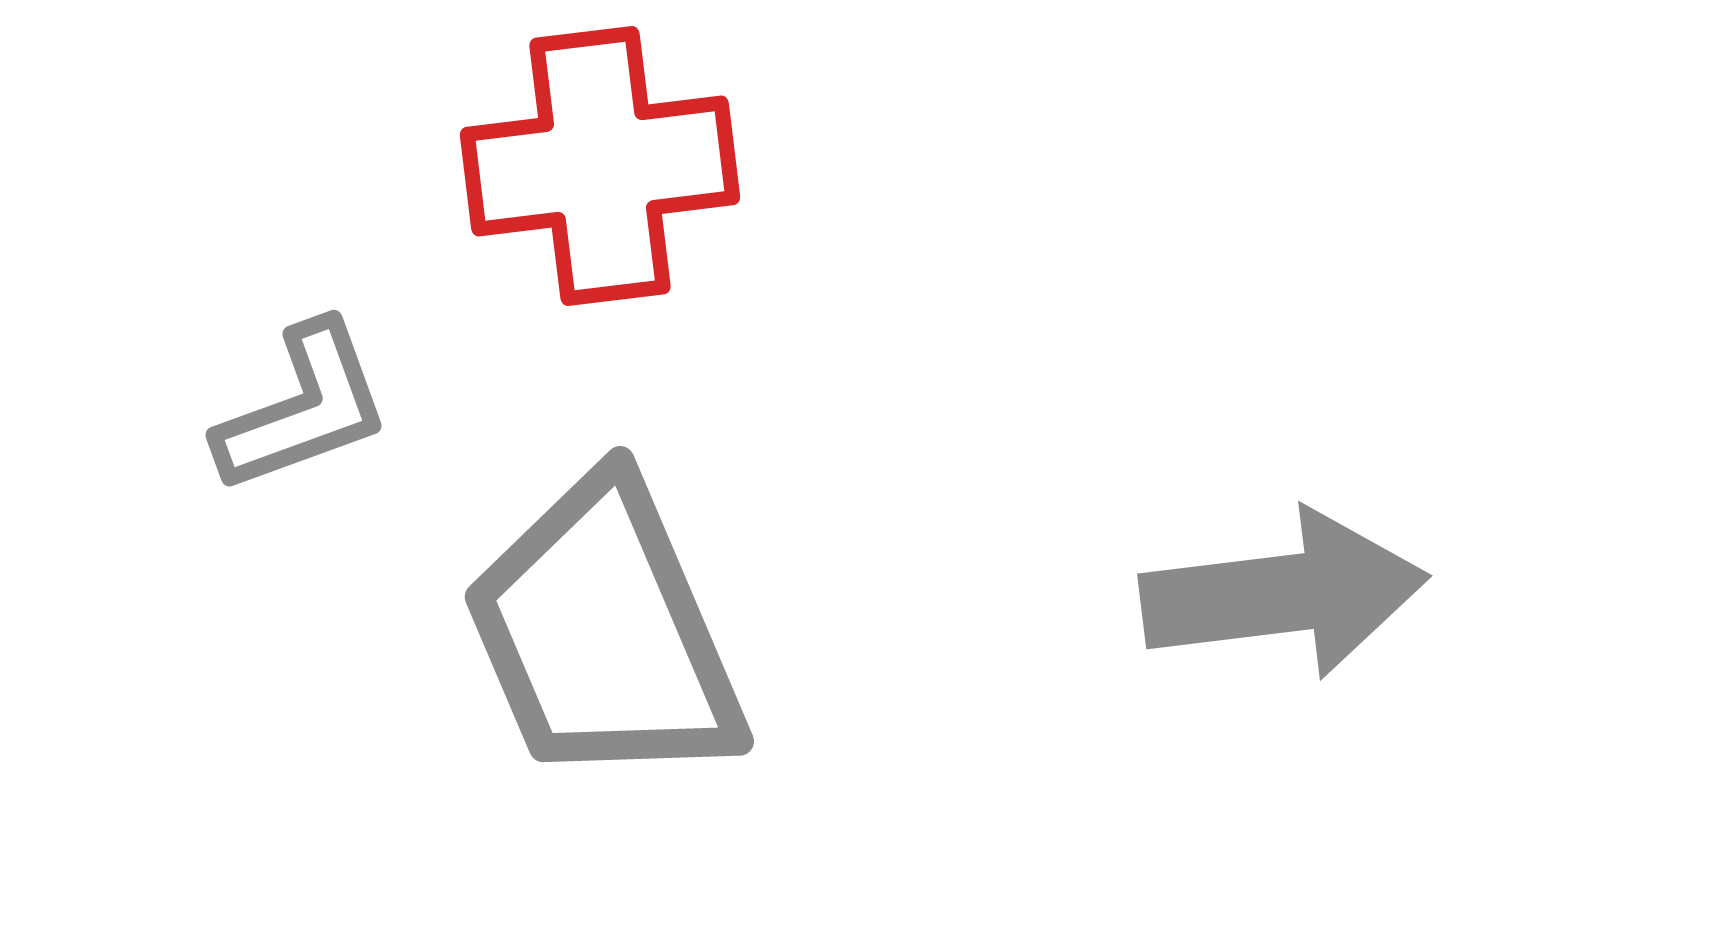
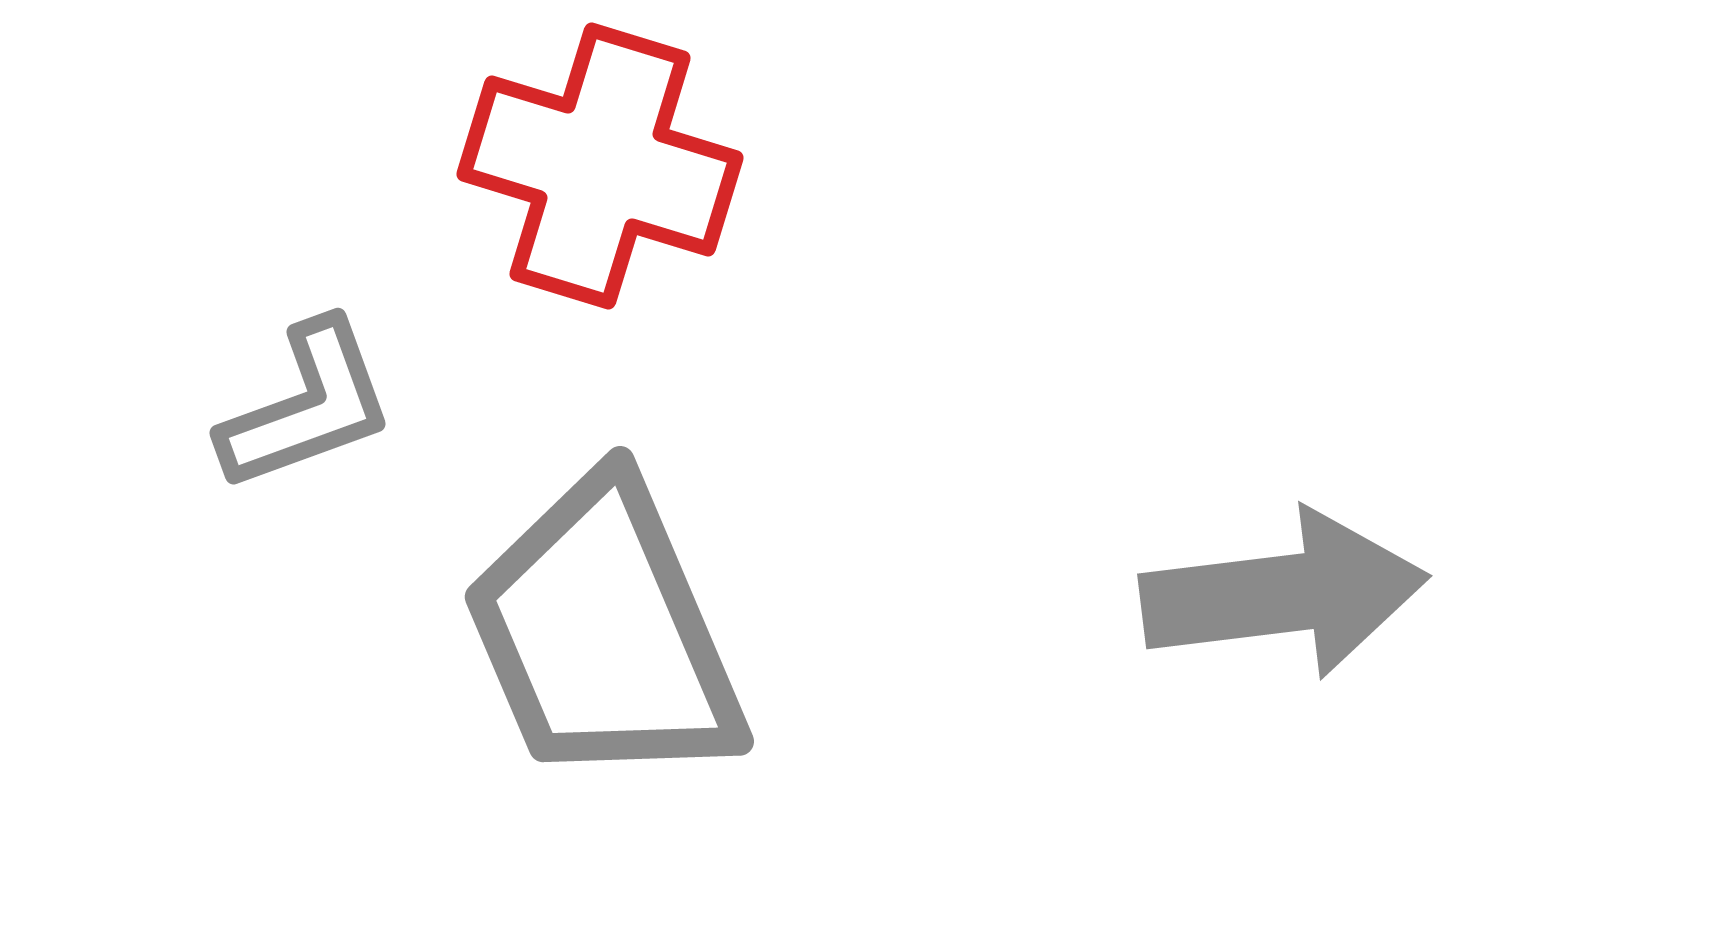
red cross: rotated 24 degrees clockwise
gray L-shape: moved 4 px right, 2 px up
